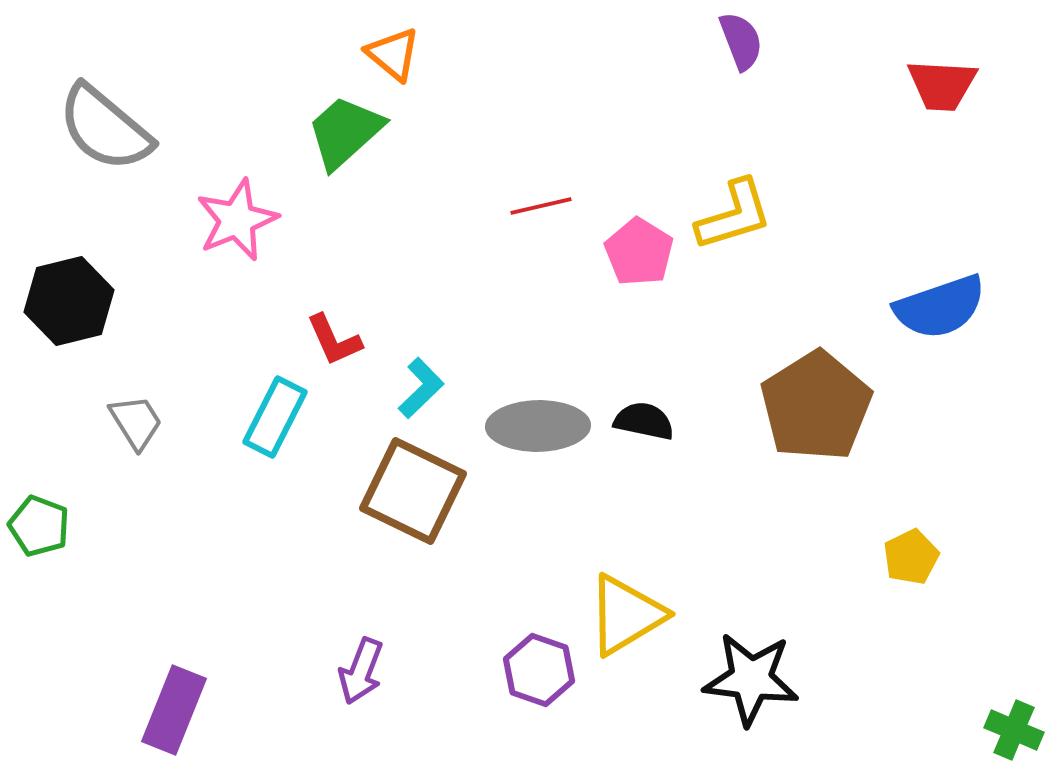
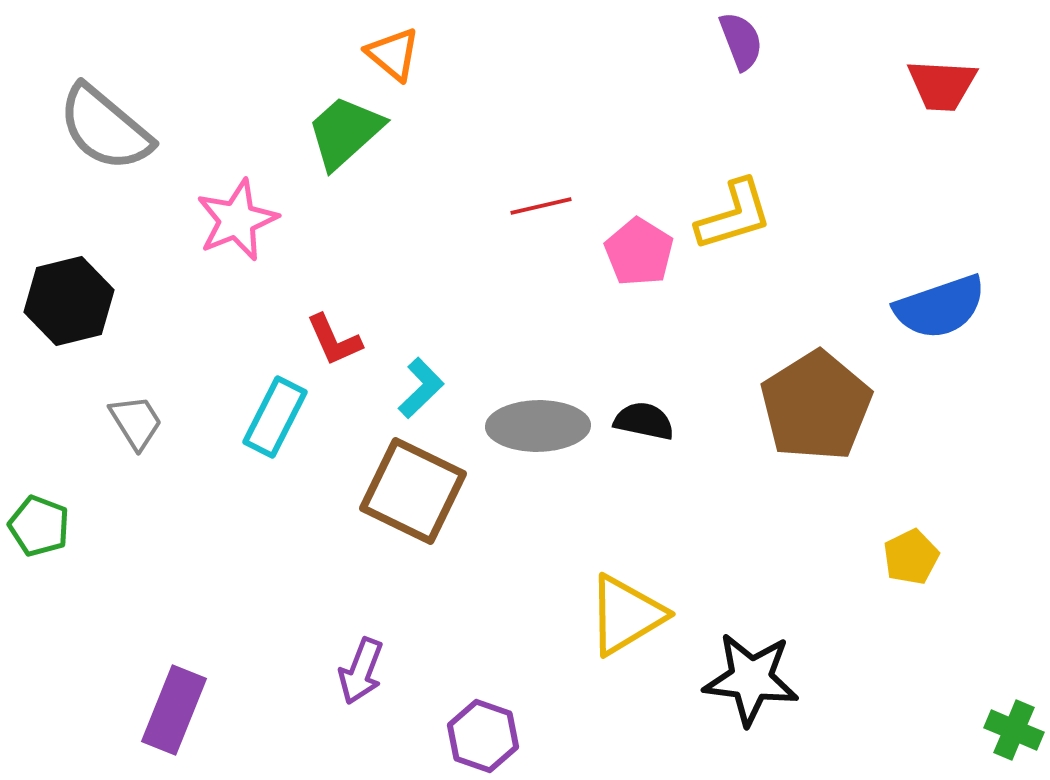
purple hexagon: moved 56 px left, 66 px down
